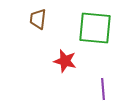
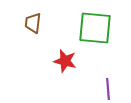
brown trapezoid: moved 5 px left, 4 px down
purple line: moved 5 px right
